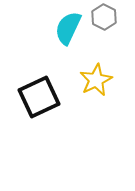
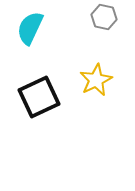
gray hexagon: rotated 15 degrees counterclockwise
cyan semicircle: moved 38 px left
